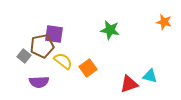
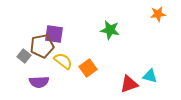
orange star: moved 6 px left, 8 px up; rotated 21 degrees counterclockwise
